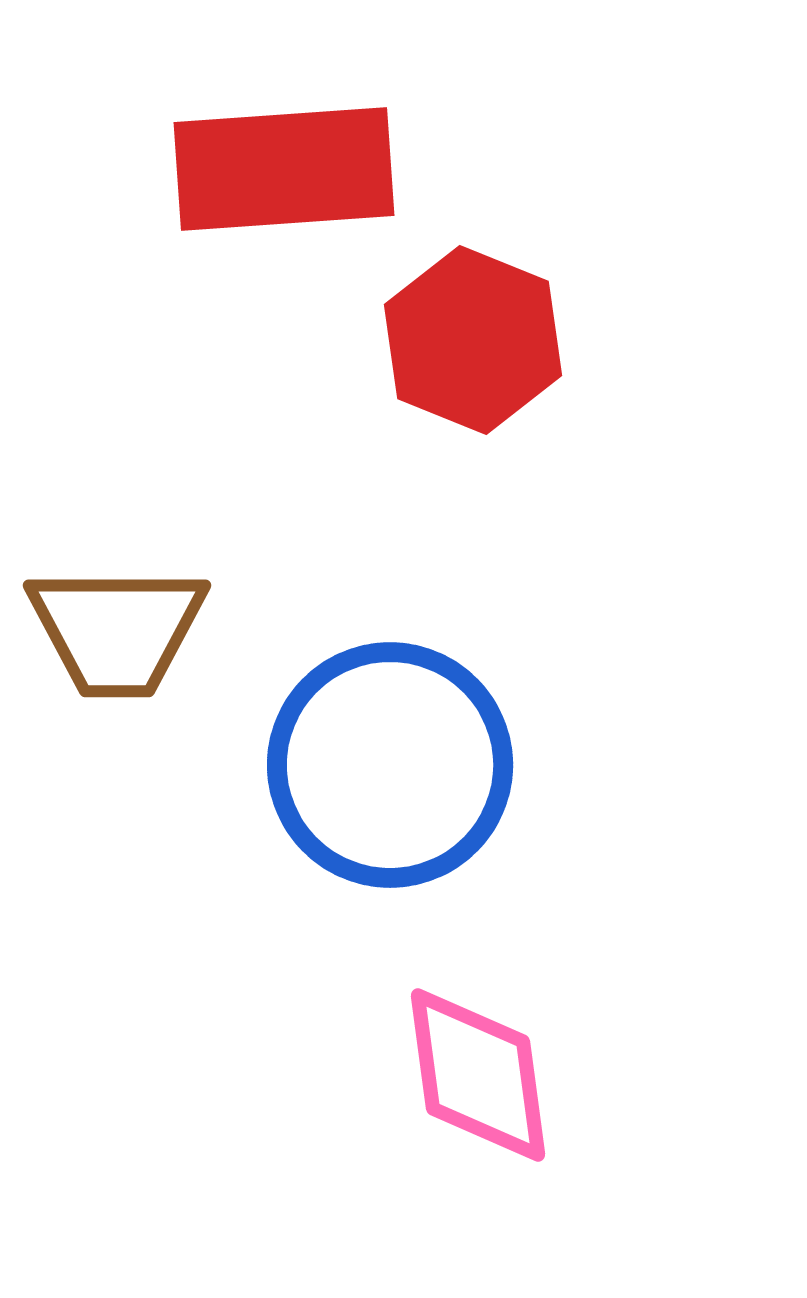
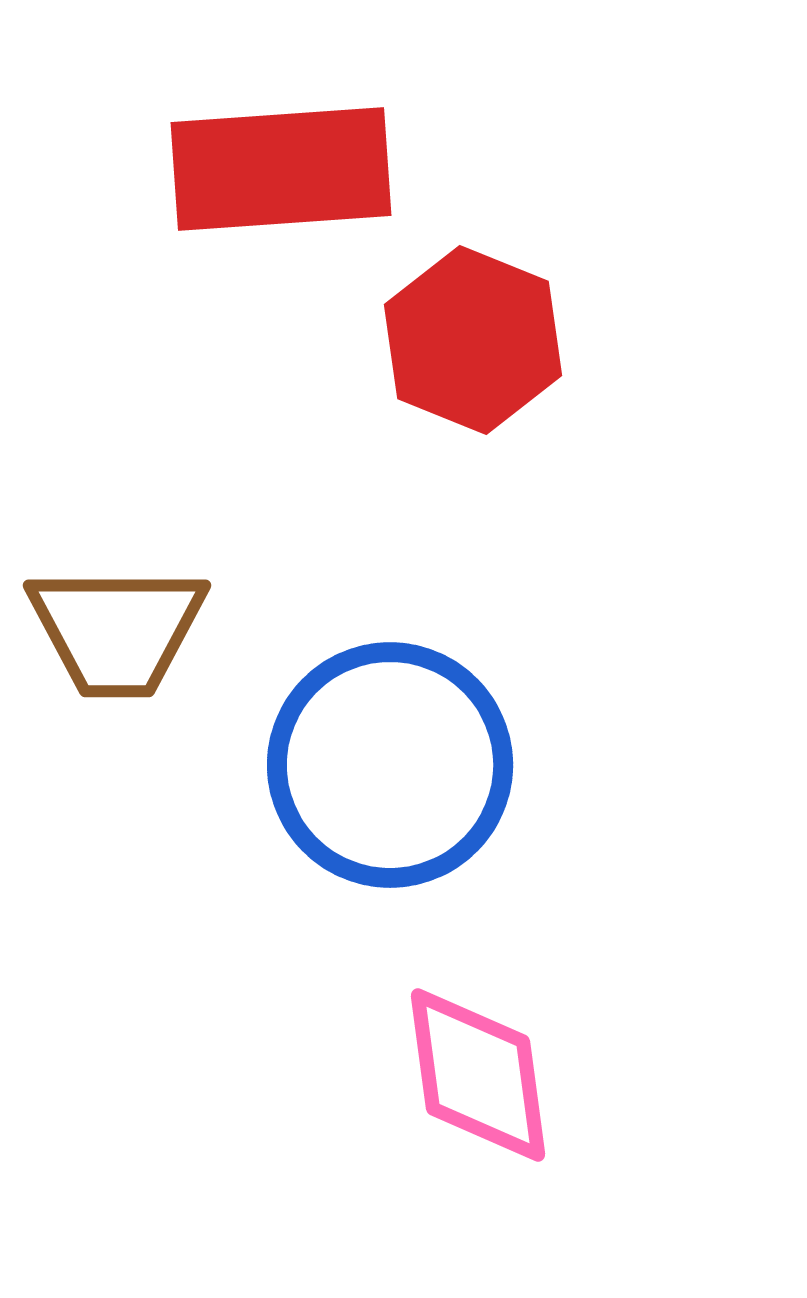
red rectangle: moved 3 px left
